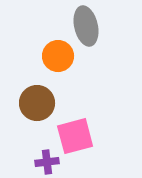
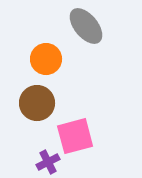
gray ellipse: rotated 27 degrees counterclockwise
orange circle: moved 12 px left, 3 px down
purple cross: moved 1 px right; rotated 20 degrees counterclockwise
